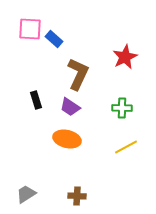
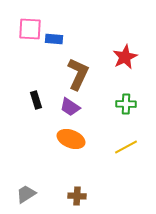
blue rectangle: rotated 36 degrees counterclockwise
green cross: moved 4 px right, 4 px up
orange ellipse: moved 4 px right; rotated 8 degrees clockwise
